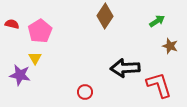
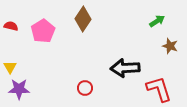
brown diamond: moved 22 px left, 3 px down
red semicircle: moved 1 px left, 2 px down
pink pentagon: moved 3 px right
yellow triangle: moved 25 px left, 9 px down
purple star: moved 1 px left, 14 px down; rotated 10 degrees counterclockwise
red L-shape: moved 4 px down
red circle: moved 4 px up
